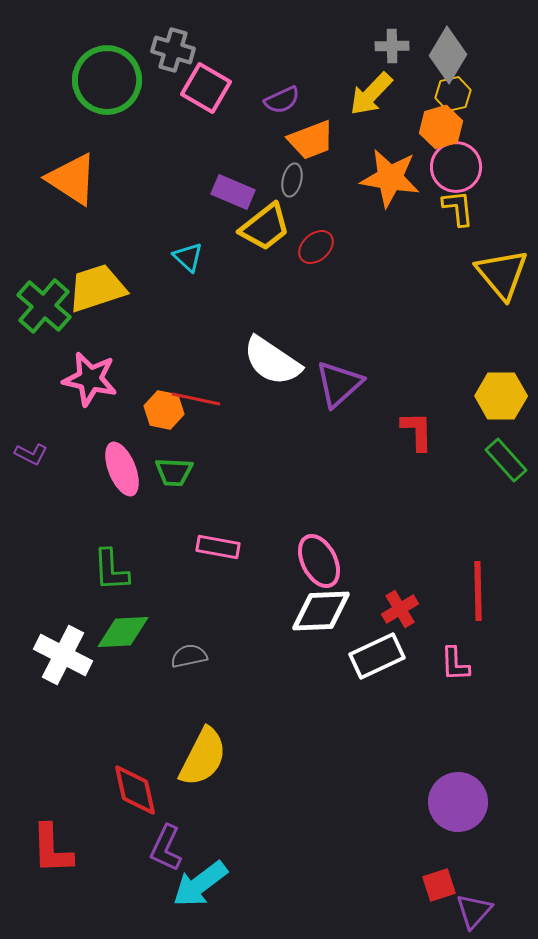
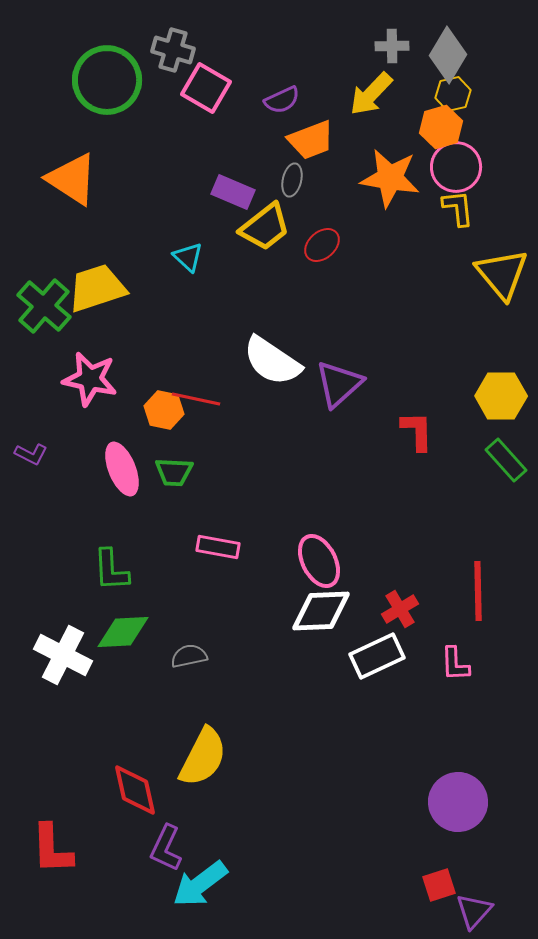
red ellipse at (316, 247): moved 6 px right, 2 px up
